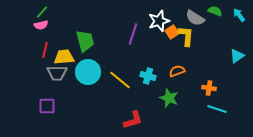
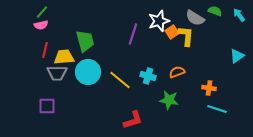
orange semicircle: moved 1 px down
green star: moved 2 px down; rotated 12 degrees counterclockwise
